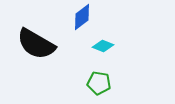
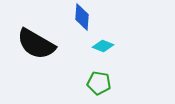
blue diamond: rotated 48 degrees counterclockwise
